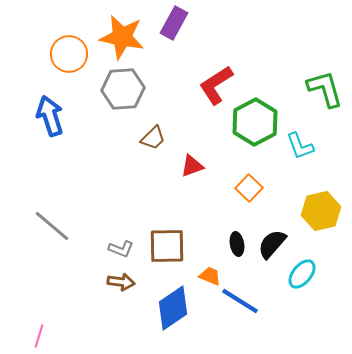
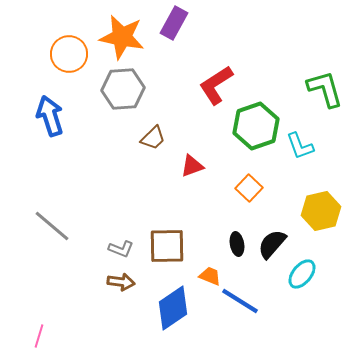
green hexagon: moved 1 px right, 4 px down; rotated 9 degrees clockwise
